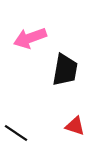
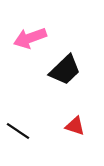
black trapezoid: rotated 36 degrees clockwise
black line: moved 2 px right, 2 px up
